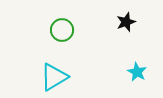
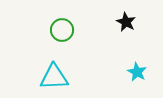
black star: rotated 24 degrees counterclockwise
cyan triangle: rotated 28 degrees clockwise
